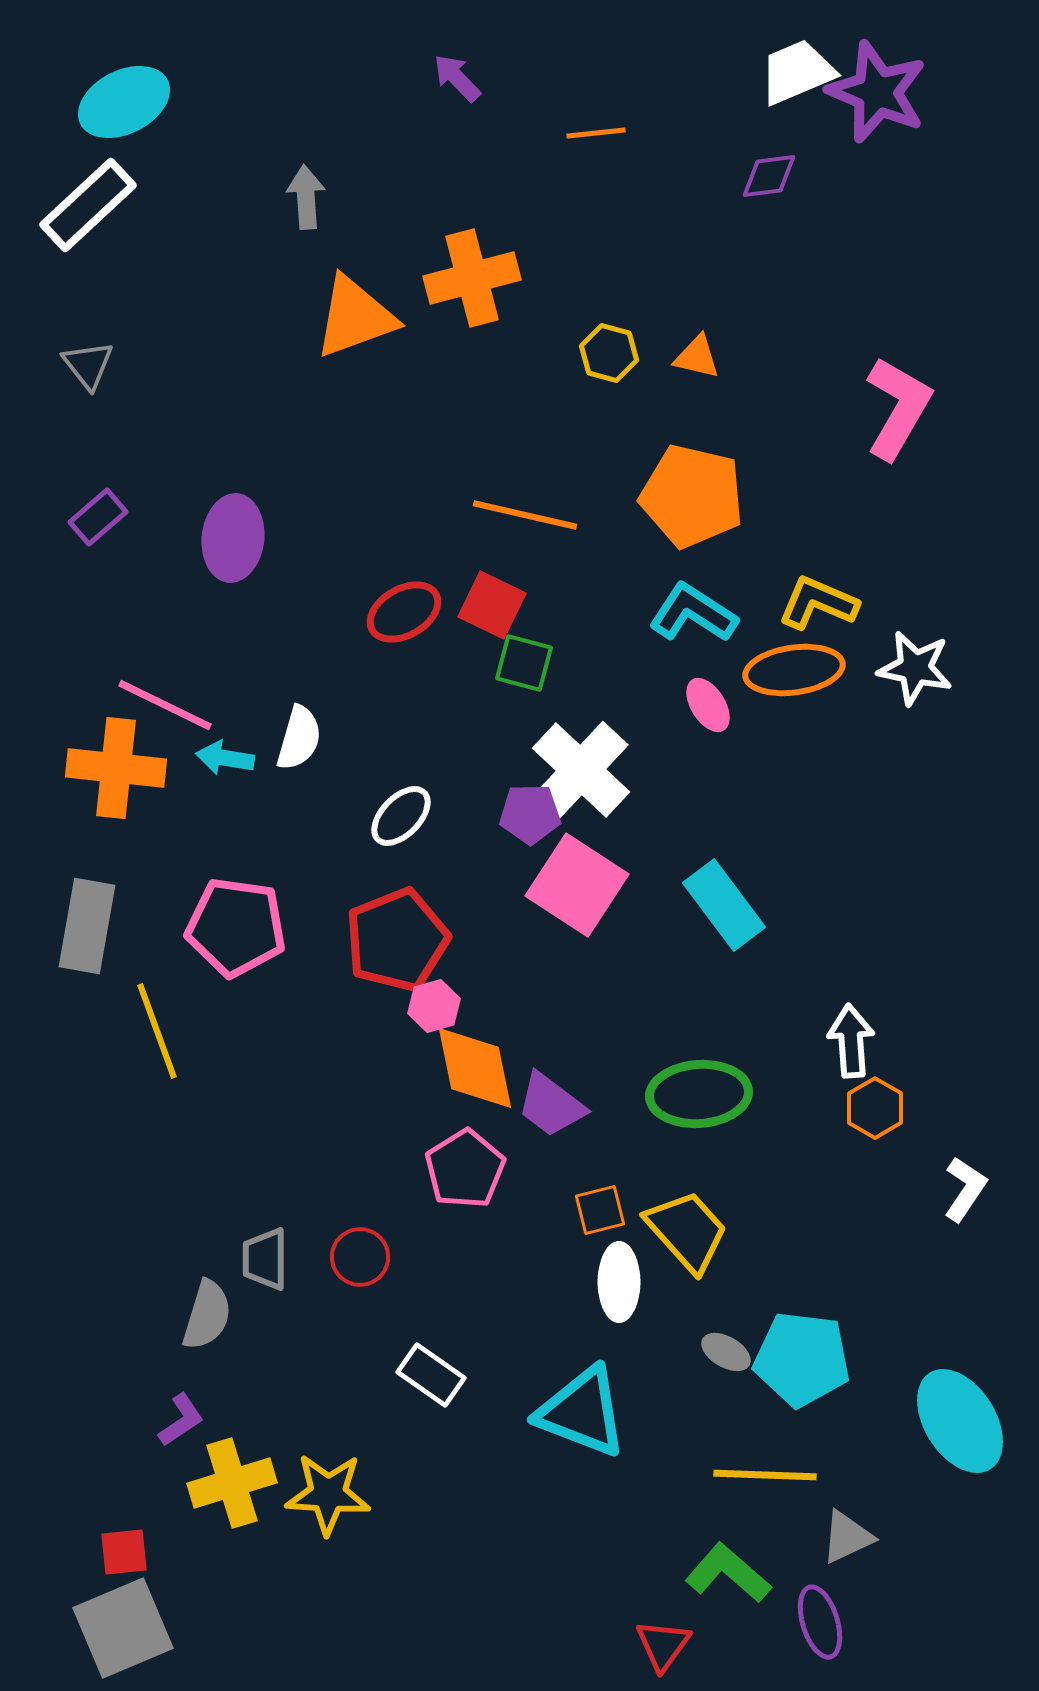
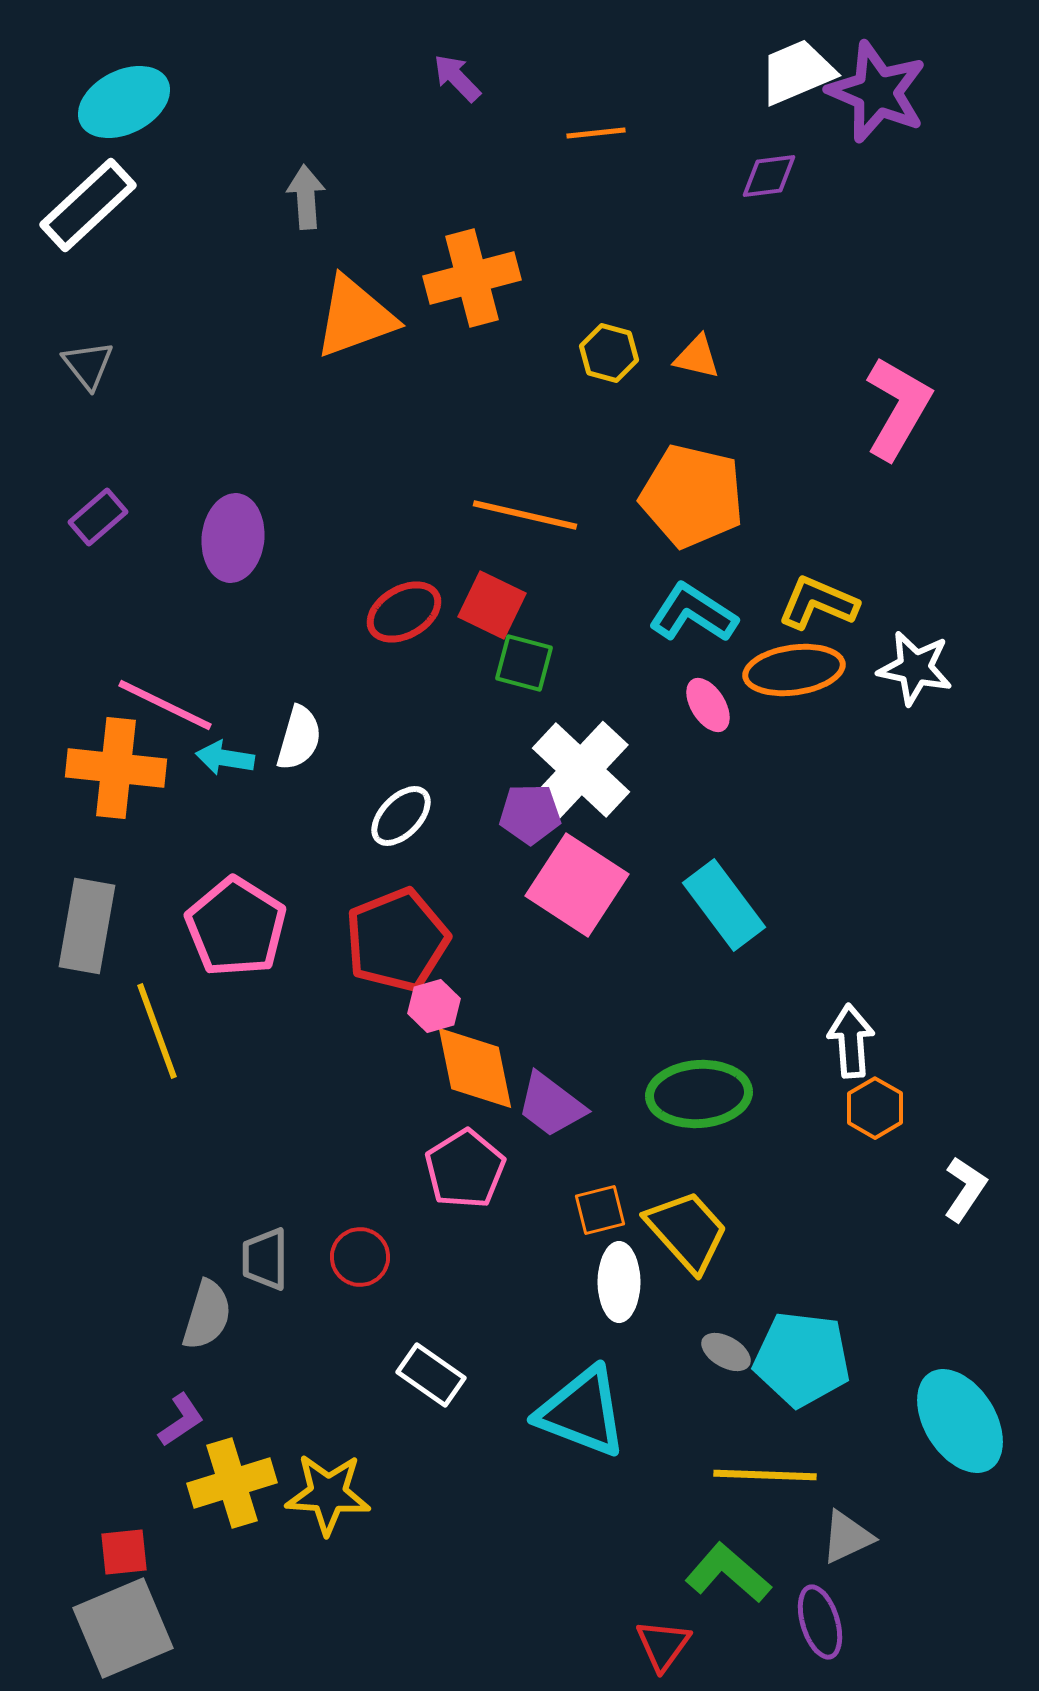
pink pentagon at (236, 927): rotated 24 degrees clockwise
